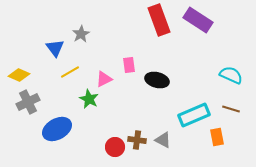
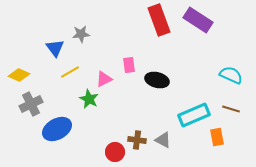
gray star: rotated 24 degrees clockwise
gray cross: moved 3 px right, 2 px down
red circle: moved 5 px down
